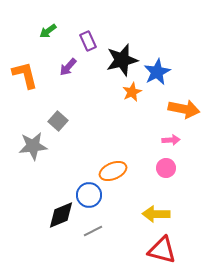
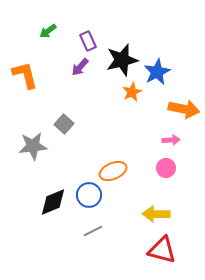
purple arrow: moved 12 px right
gray square: moved 6 px right, 3 px down
black diamond: moved 8 px left, 13 px up
